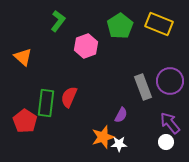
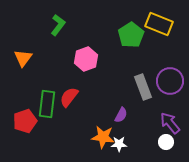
green L-shape: moved 4 px down
green pentagon: moved 11 px right, 9 px down
pink hexagon: moved 13 px down
orange triangle: moved 1 px down; rotated 24 degrees clockwise
red semicircle: rotated 15 degrees clockwise
green rectangle: moved 1 px right, 1 px down
red pentagon: rotated 20 degrees clockwise
orange star: rotated 25 degrees clockwise
